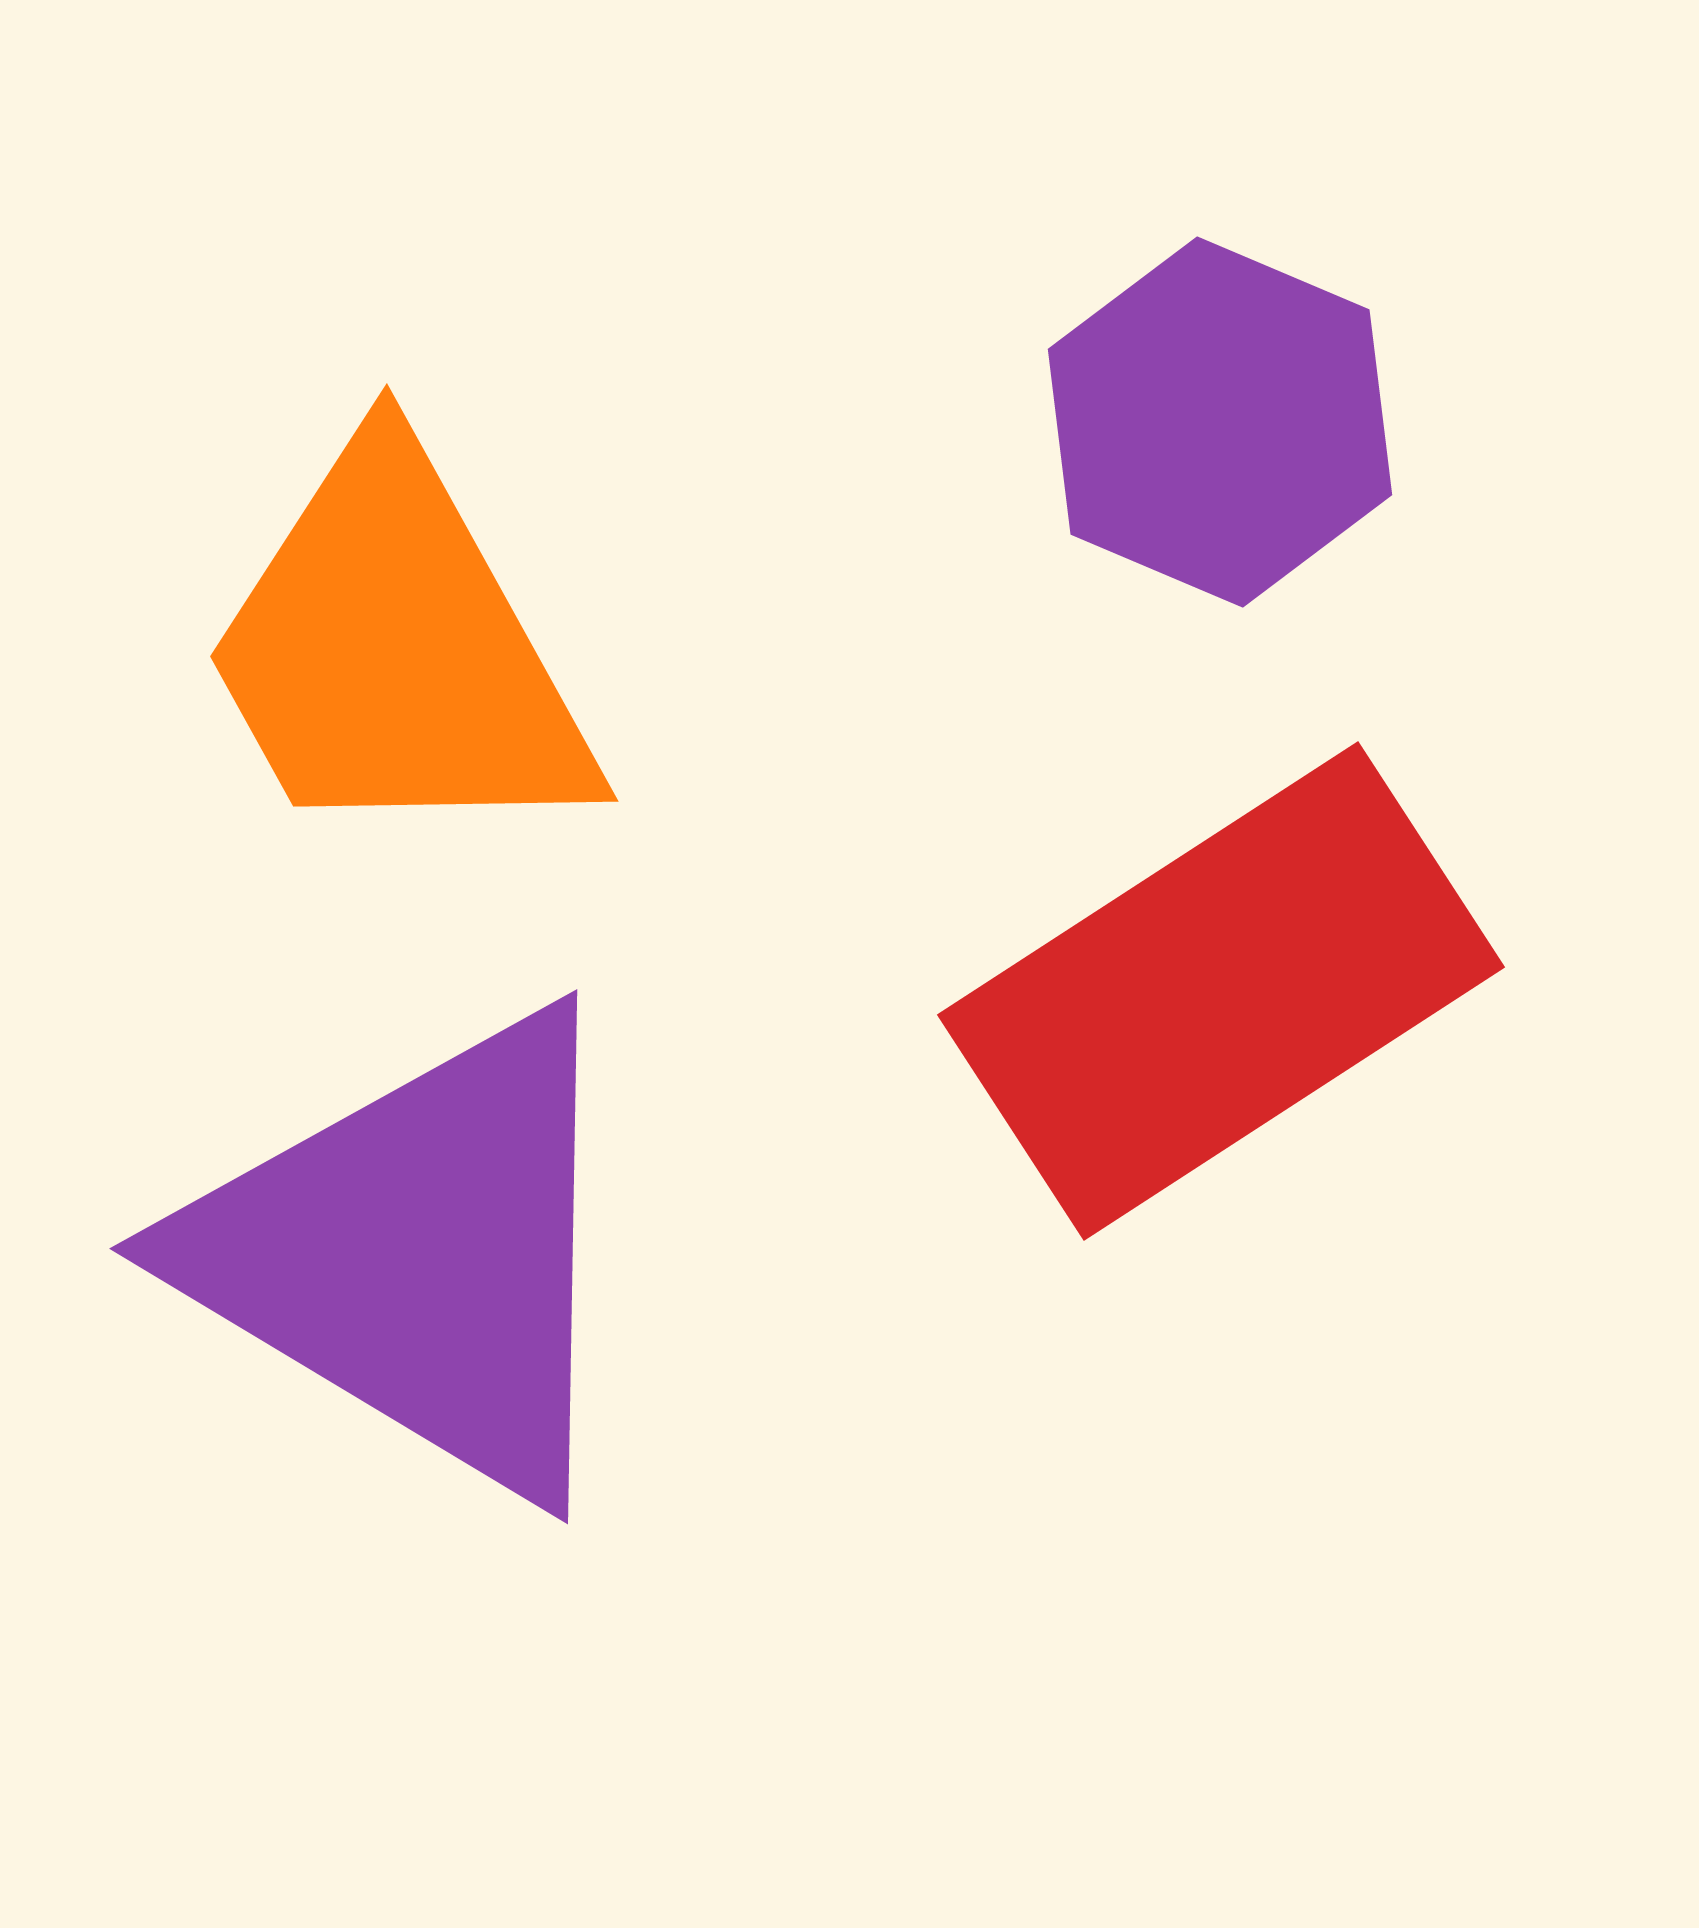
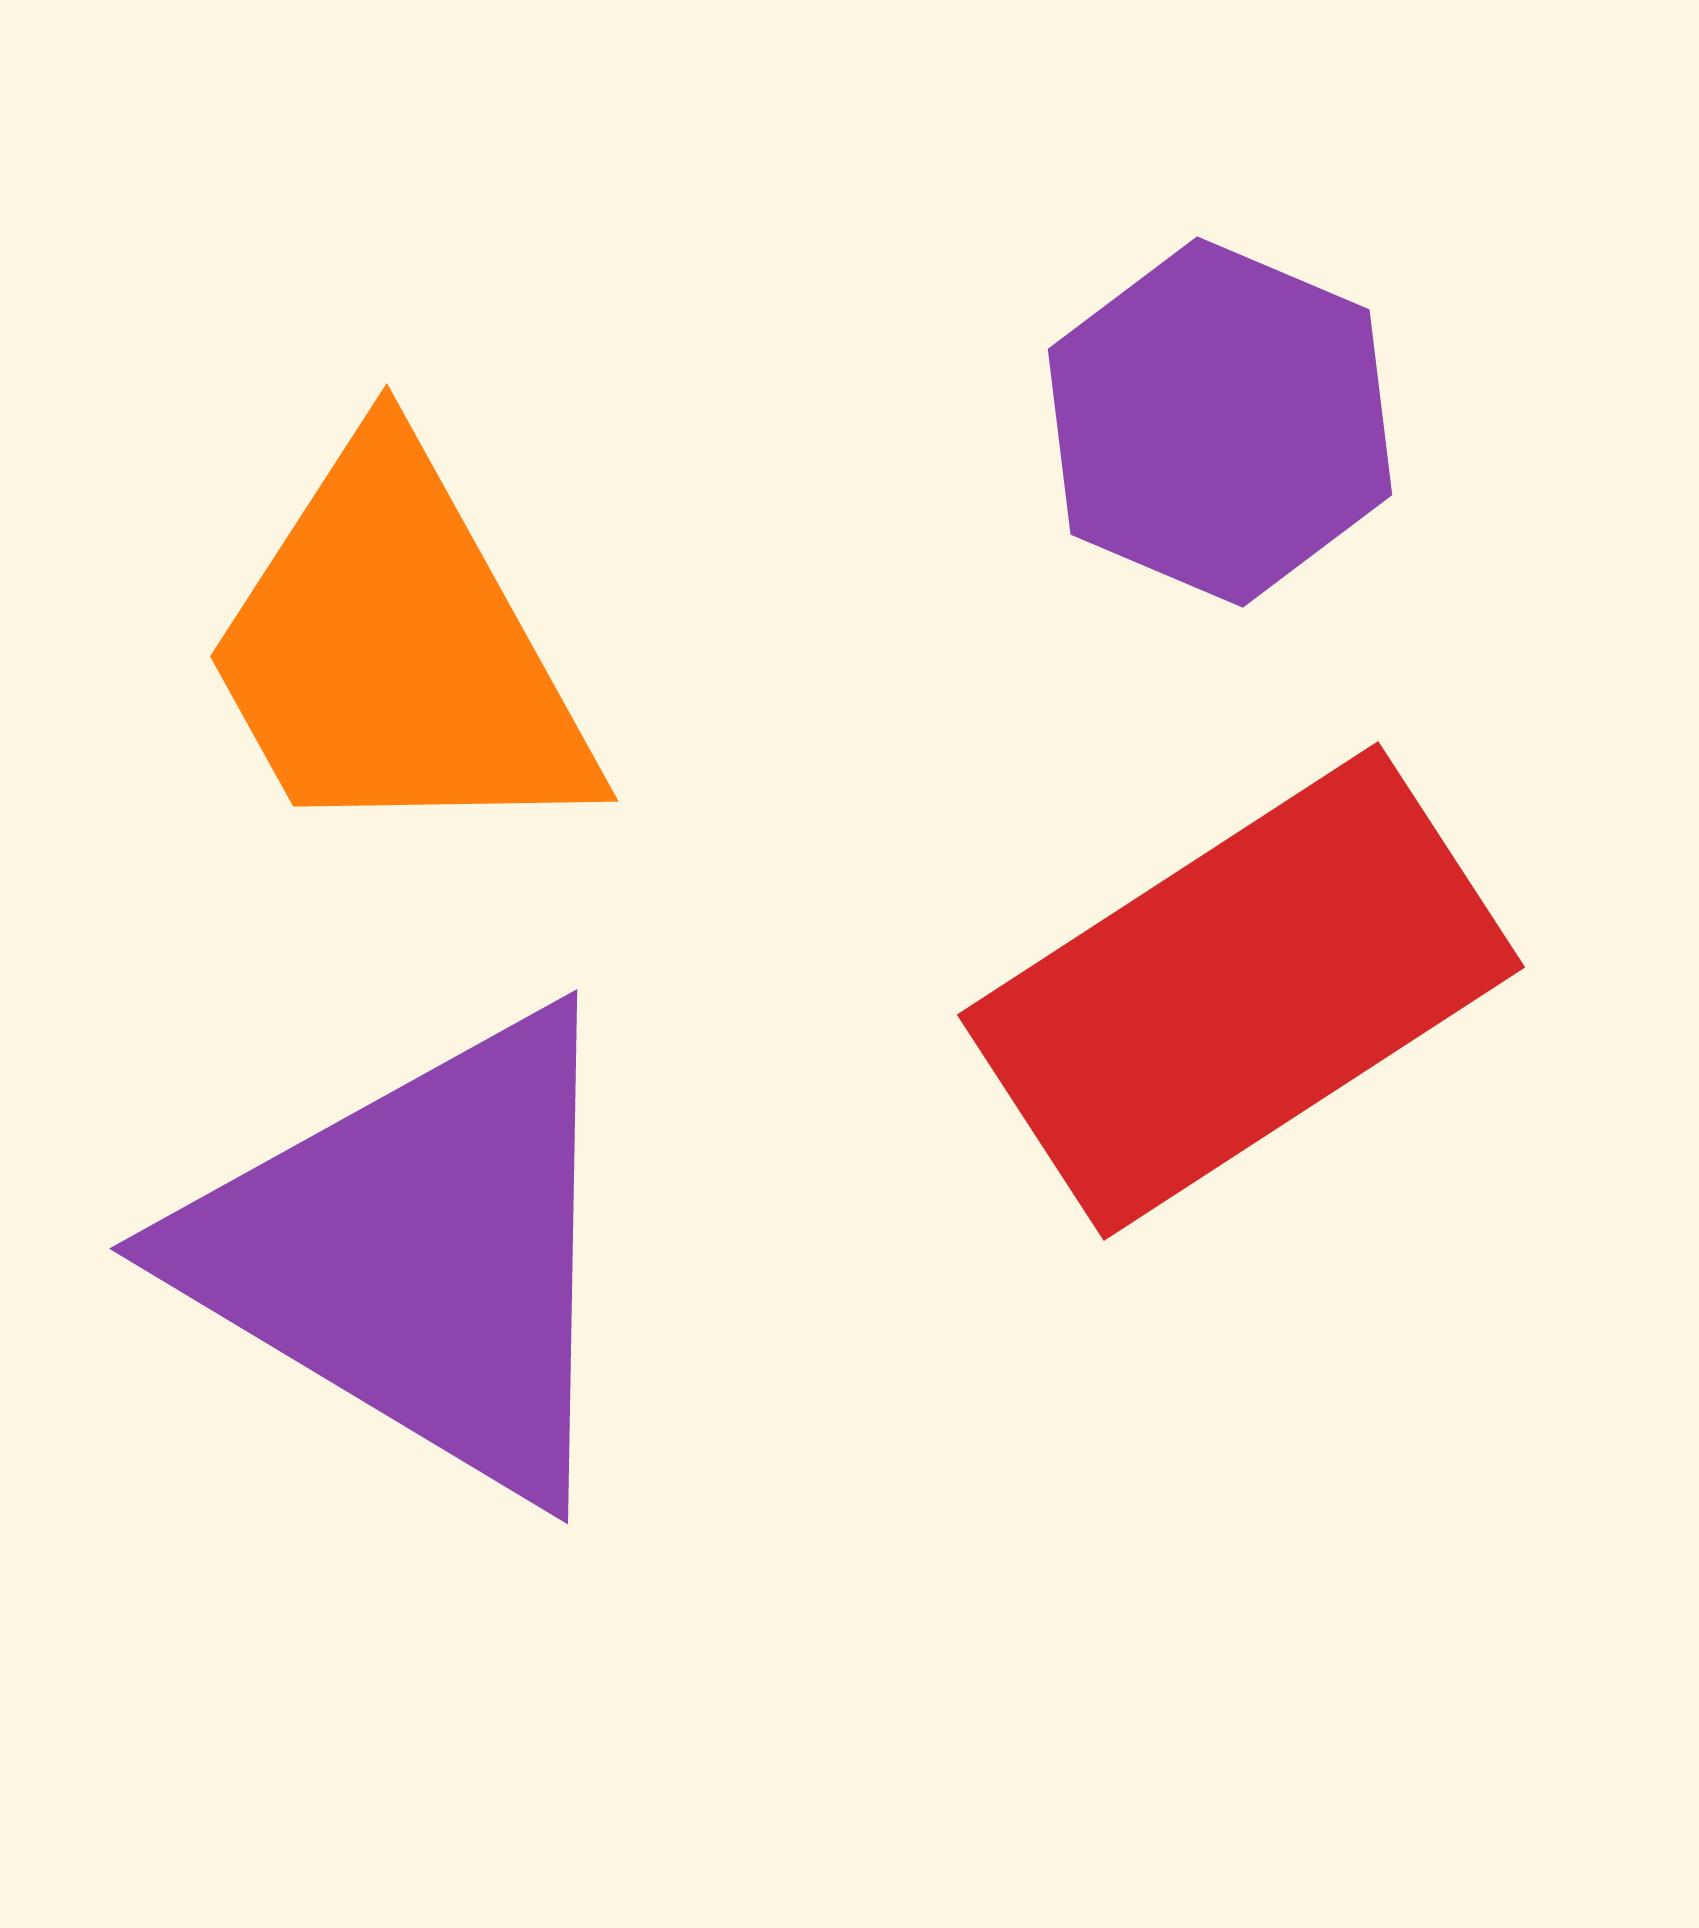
red rectangle: moved 20 px right
